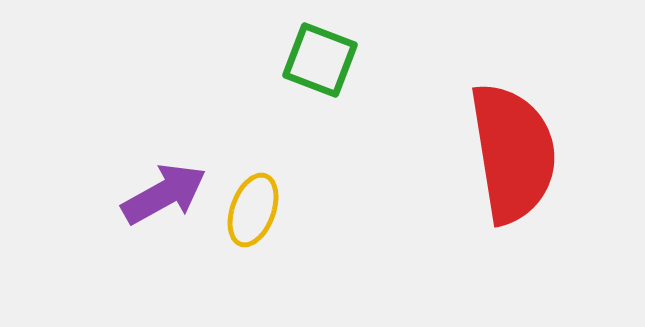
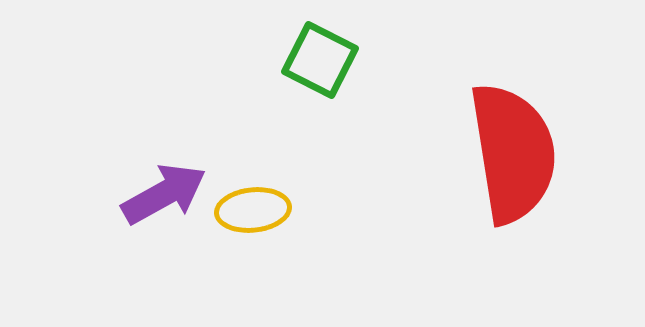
green square: rotated 6 degrees clockwise
yellow ellipse: rotated 64 degrees clockwise
